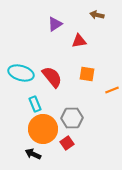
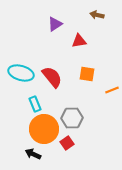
orange circle: moved 1 px right
